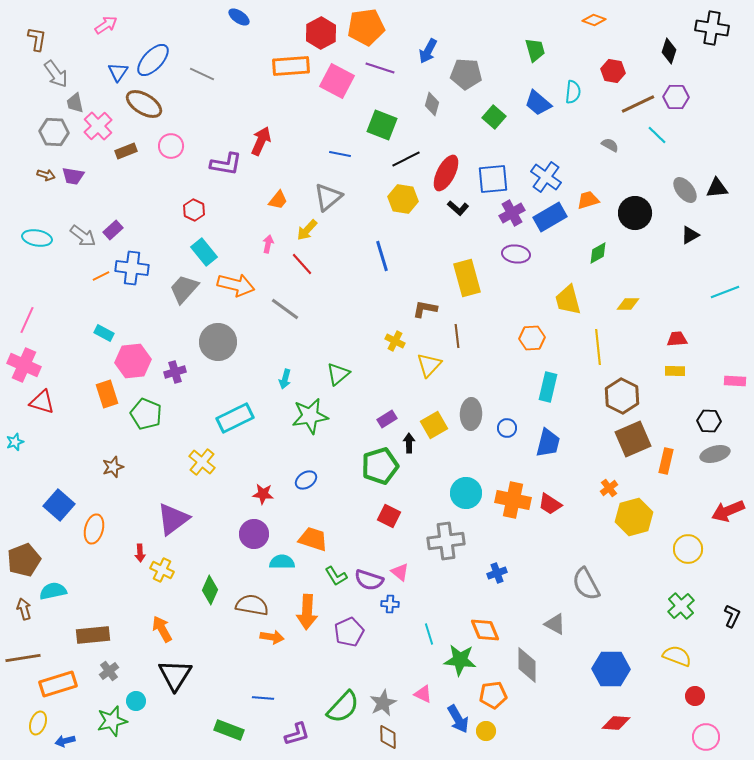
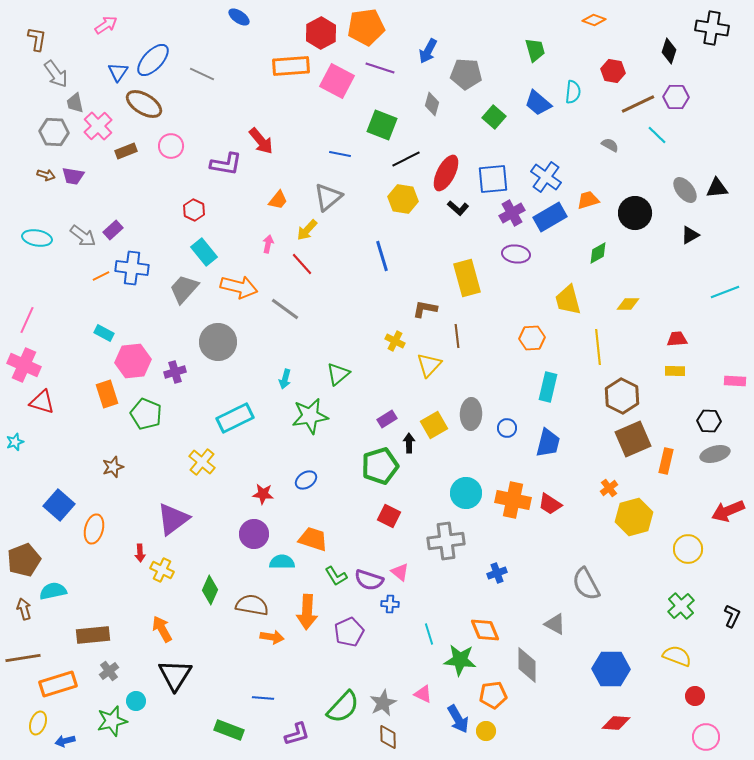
red arrow at (261, 141): rotated 116 degrees clockwise
orange arrow at (236, 285): moved 3 px right, 2 px down
